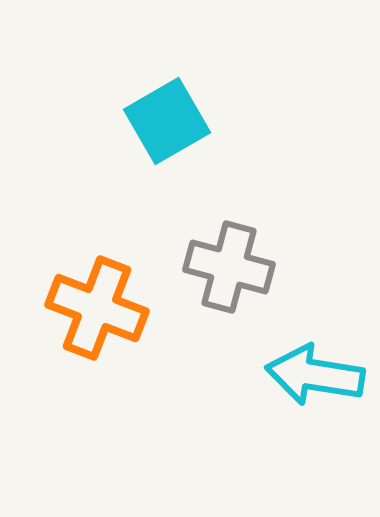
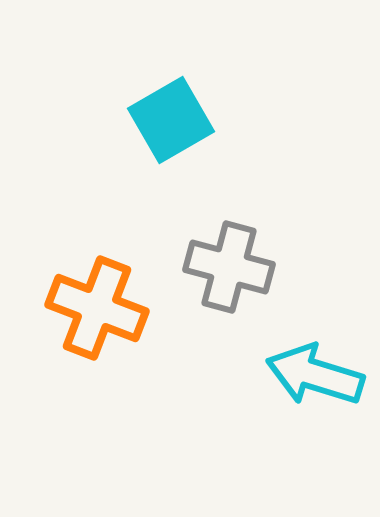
cyan square: moved 4 px right, 1 px up
cyan arrow: rotated 8 degrees clockwise
